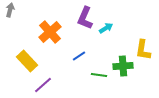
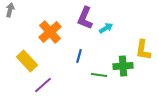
blue line: rotated 40 degrees counterclockwise
